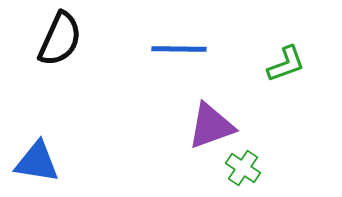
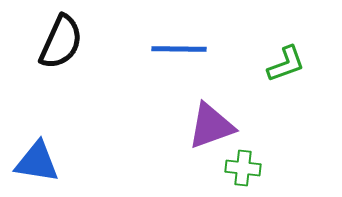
black semicircle: moved 1 px right, 3 px down
green cross: rotated 28 degrees counterclockwise
